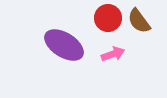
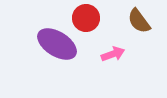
red circle: moved 22 px left
purple ellipse: moved 7 px left, 1 px up
